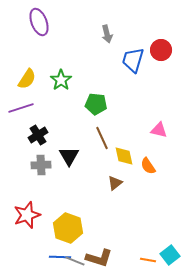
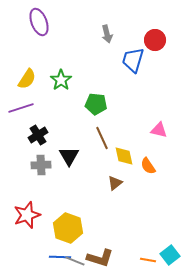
red circle: moved 6 px left, 10 px up
brown L-shape: moved 1 px right
